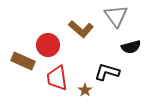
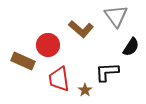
black semicircle: rotated 42 degrees counterclockwise
black L-shape: rotated 20 degrees counterclockwise
red trapezoid: moved 2 px right, 1 px down
